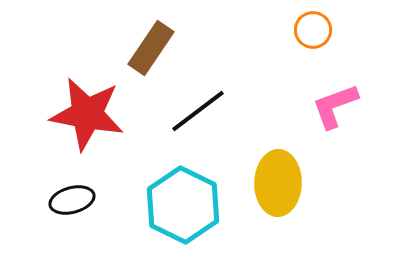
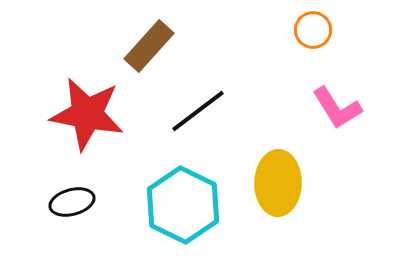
brown rectangle: moved 2 px left, 2 px up; rotated 8 degrees clockwise
pink L-shape: moved 2 px right, 2 px down; rotated 102 degrees counterclockwise
black ellipse: moved 2 px down
